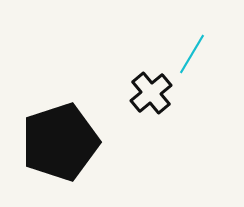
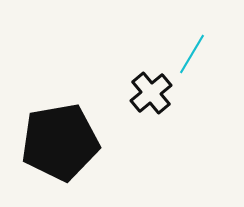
black pentagon: rotated 8 degrees clockwise
